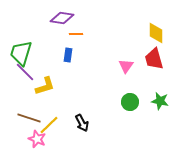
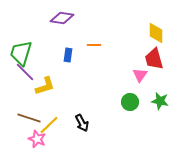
orange line: moved 18 px right, 11 px down
pink triangle: moved 14 px right, 9 px down
